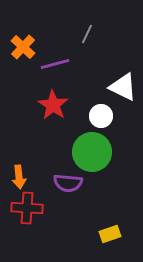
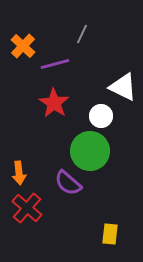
gray line: moved 5 px left
orange cross: moved 1 px up
red star: moved 1 px right, 2 px up
green circle: moved 2 px left, 1 px up
orange arrow: moved 4 px up
purple semicircle: rotated 36 degrees clockwise
red cross: rotated 36 degrees clockwise
yellow rectangle: rotated 65 degrees counterclockwise
